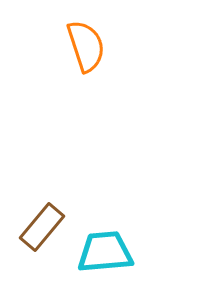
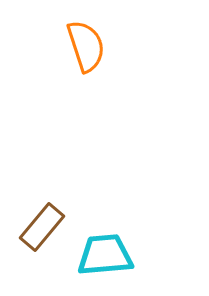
cyan trapezoid: moved 3 px down
